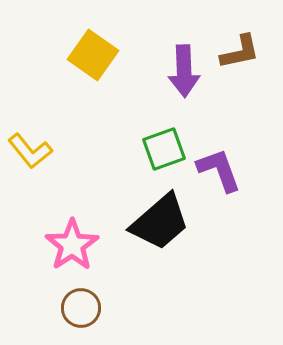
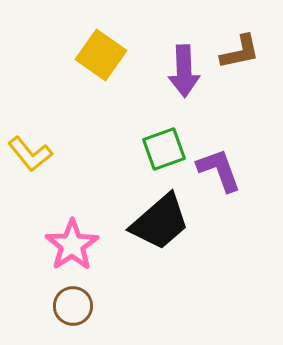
yellow square: moved 8 px right
yellow L-shape: moved 3 px down
brown circle: moved 8 px left, 2 px up
